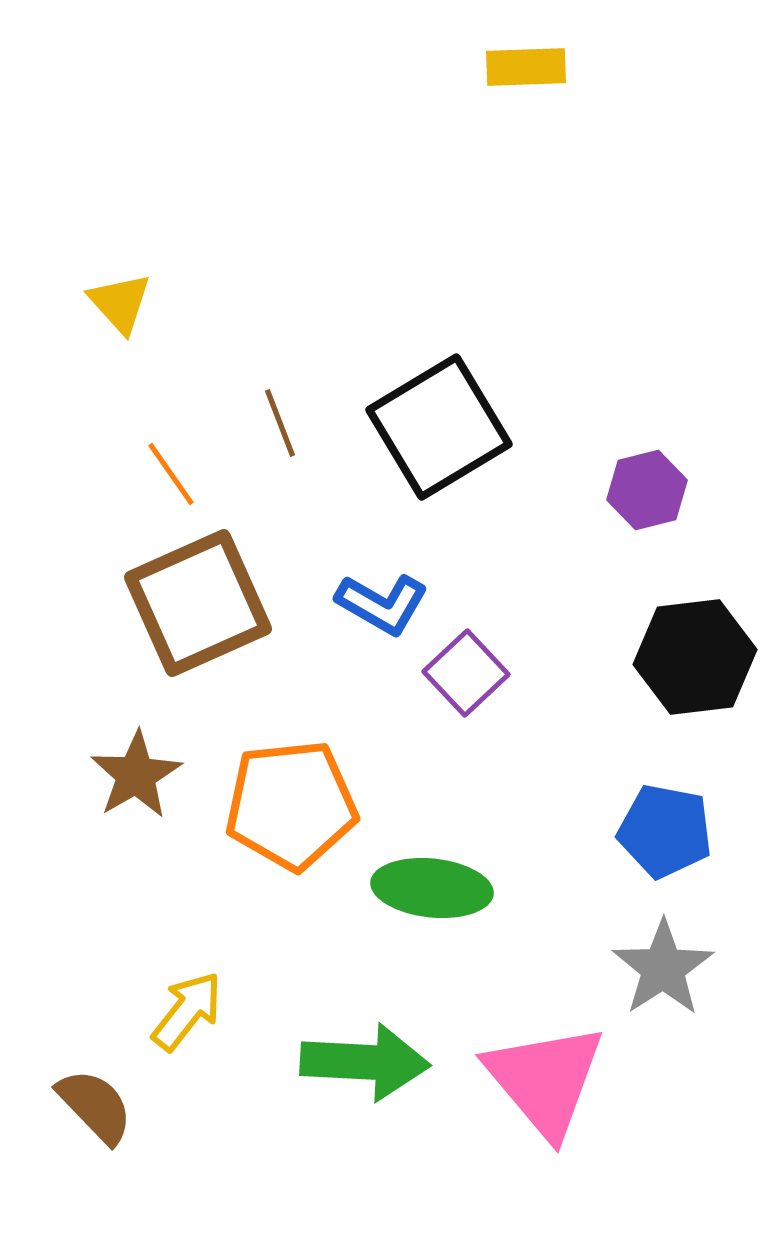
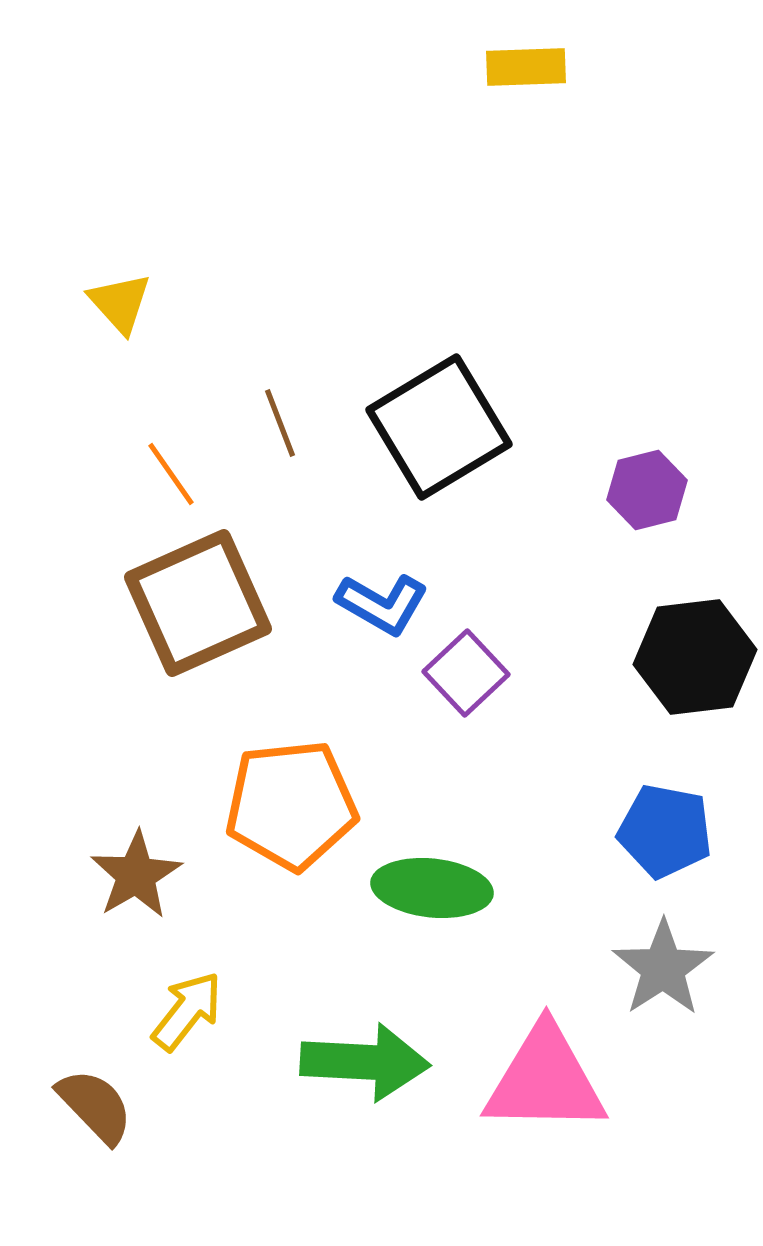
brown star: moved 100 px down
pink triangle: rotated 49 degrees counterclockwise
